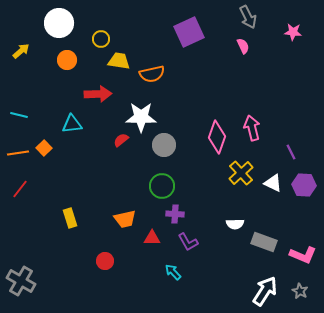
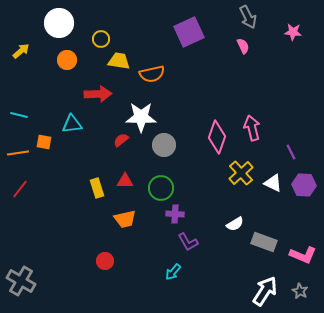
orange square: moved 6 px up; rotated 35 degrees counterclockwise
green circle: moved 1 px left, 2 px down
yellow rectangle: moved 27 px right, 30 px up
white semicircle: rotated 30 degrees counterclockwise
red triangle: moved 27 px left, 57 px up
cyan arrow: rotated 96 degrees counterclockwise
